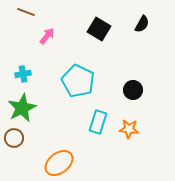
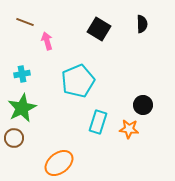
brown line: moved 1 px left, 10 px down
black semicircle: rotated 30 degrees counterclockwise
pink arrow: moved 5 px down; rotated 54 degrees counterclockwise
cyan cross: moved 1 px left
cyan pentagon: rotated 24 degrees clockwise
black circle: moved 10 px right, 15 px down
